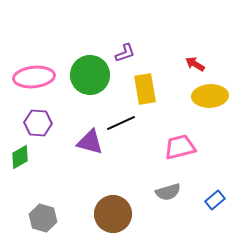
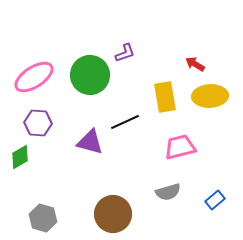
pink ellipse: rotated 27 degrees counterclockwise
yellow rectangle: moved 20 px right, 8 px down
black line: moved 4 px right, 1 px up
